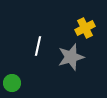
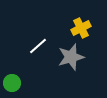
yellow cross: moved 4 px left
white line: rotated 36 degrees clockwise
